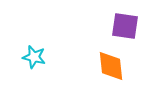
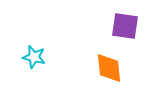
orange diamond: moved 2 px left, 2 px down
